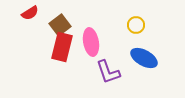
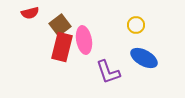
red semicircle: rotated 18 degrees clockwise
pink ellipse: moved 7 px left, 2 px up
